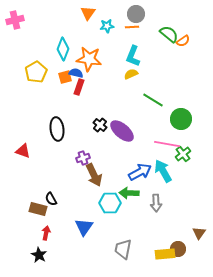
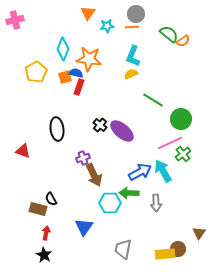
pink line: moved 3 px right, 1 px up; rotated 35 degrees counterclockwise
black star: moved 5 px right
